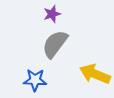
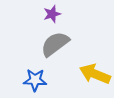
gray semicircle: rotated 16 degrees clockwise
